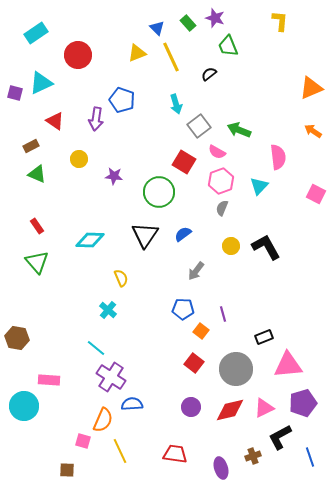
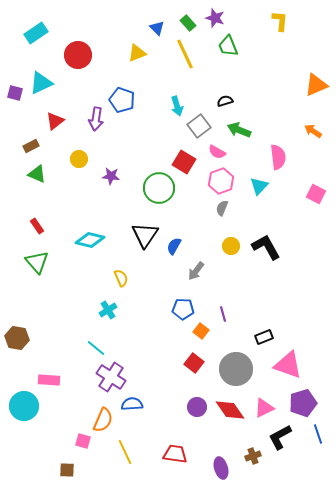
yellow line at (171, 57): moved 14 px right, 3 px up
black semicircle at (209, 74): moved 16 px right, 27 px down; rotated 21 degrees clockwise
orange triangle at (311, 88): moved 5 px right, 3 px up
cyan arrow at (176, 104): moved 1 px right, 2 px down
red triangle at (55, 121): rotated 48 degrees clockwise
purple star at (114, 176): moved 3 px left
green circle at (159, 192): moved 4 px up
blue semicircle at (183, 234): moved 9 px left, 12 px down; rotated 24 degrees counterclockwise
cyan diamond at (90, 240): rotated 12 degrees clockwise
cyan cross at (108, 310): rotated 18 degrees clockwise
pink triangle at (288, 365): rotated 24 degrees clockwise
purple circle at (191, 407): moved 6 px right
red diamond at (230, 410): rotated 68 degrees clockwise
yellow line at (120, 451): moved 5 px right, 1 px down
blue line at (310, 457): moved 8 px right, 23 px up
